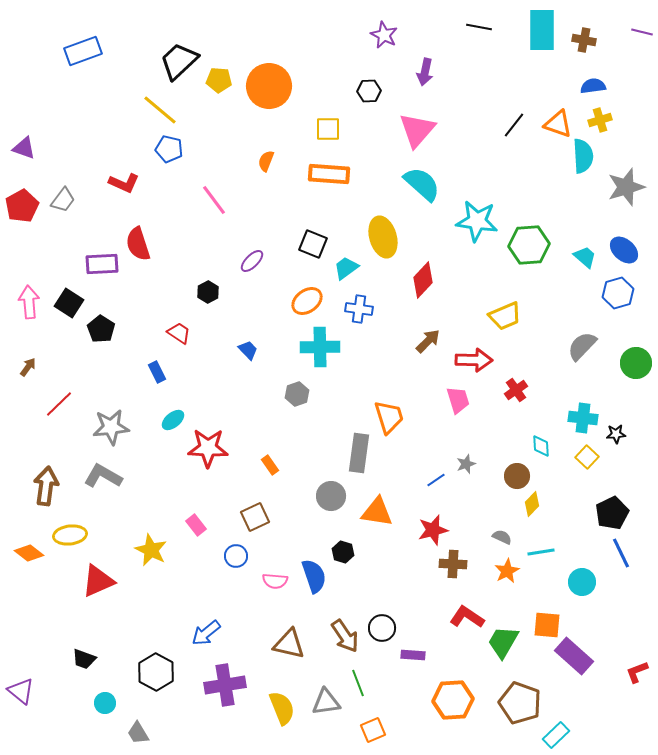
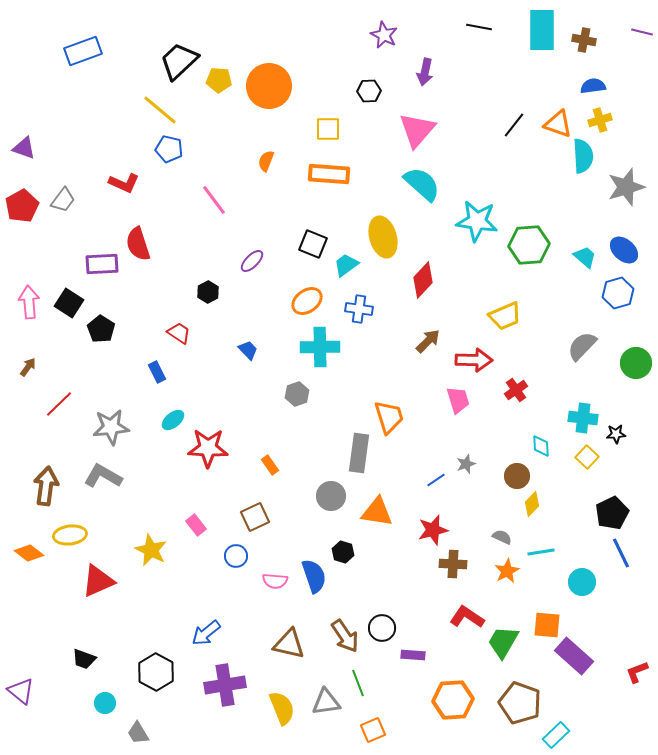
cyan trapezoid at (346, 268): moved 3 px up
